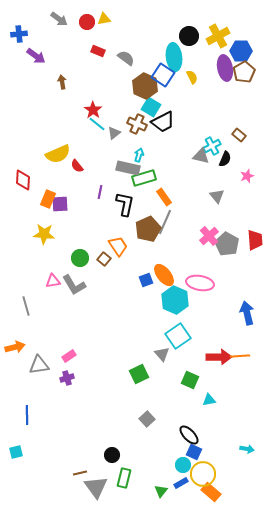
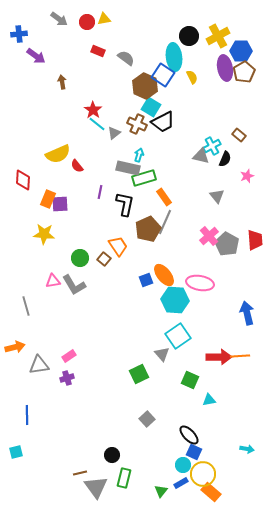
cyan hexagon at (175, 300): rotated 20 degrees counterclockwise
